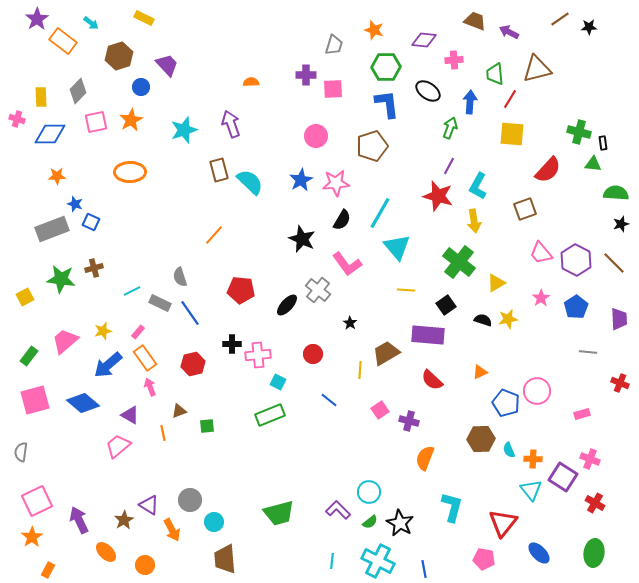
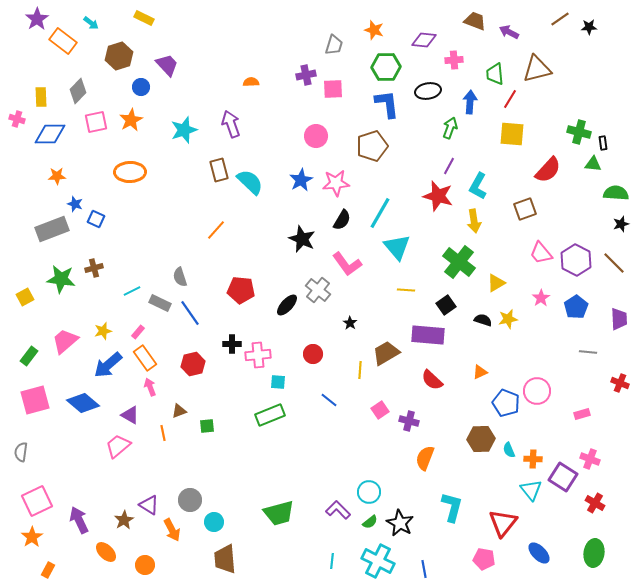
purple cross at (306, 75): rotated 12 degrees counterclockwise
black ellipse at (428, 91): rotated 45 degrees counterclockwise
blue square at (91, 222): moved 5 px right, 3 px up
orange line at (214, 235): moved 2 px right, 5 px up
cyan square at (278, 382): rotated 21 degrees counterclockwise
